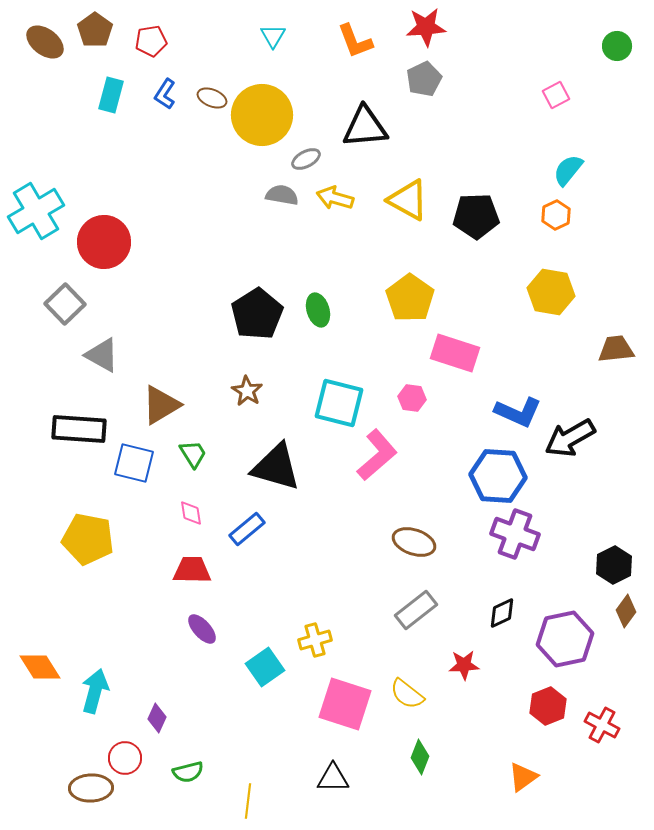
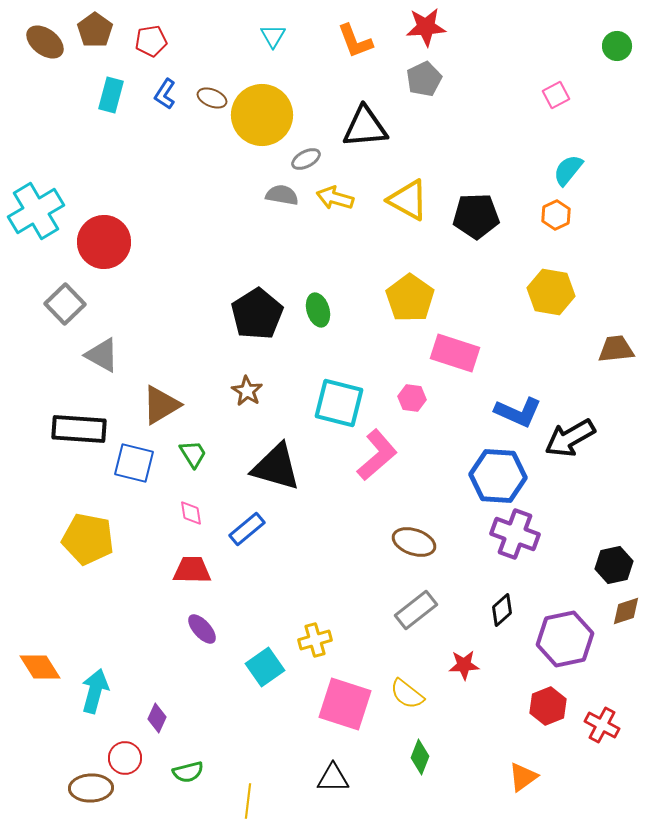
black hexagon at (614, 565): rotated 15 degrees clockwise
brown diamond at (626, 611): rotated 36 degrees clockwise
black diamond at (502, 613): moved 3 px up; rotated 16 degrees counterclockwise
